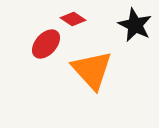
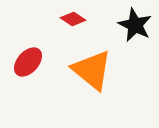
red ellipse: moved 18 px left, 18 px down
orange triangle: rotated 9 degrees counterclockwise
